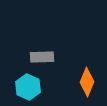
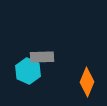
cyan hexagon: moved 16 px up
